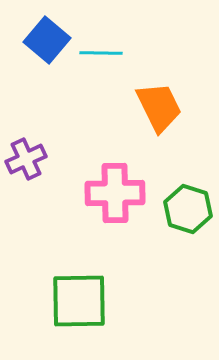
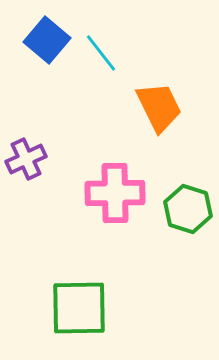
cyan line: rotated 51 degrees clockwise
green square: moved 7 px down
